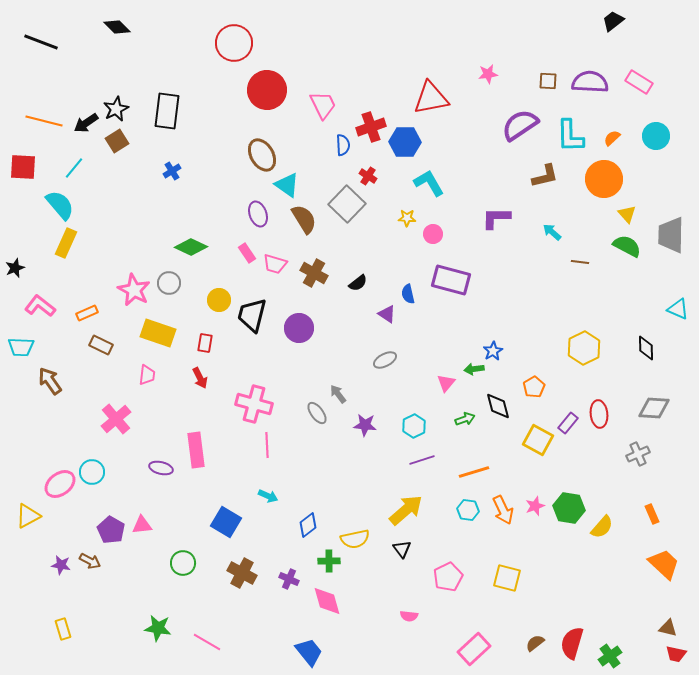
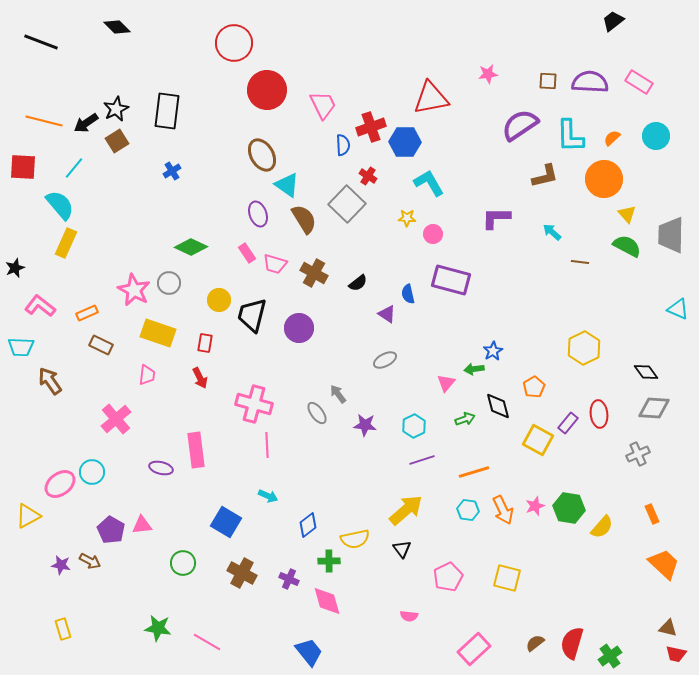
black diamond at (646, 348): moved 24 px down; rotated 35 degrees counterclockwise
